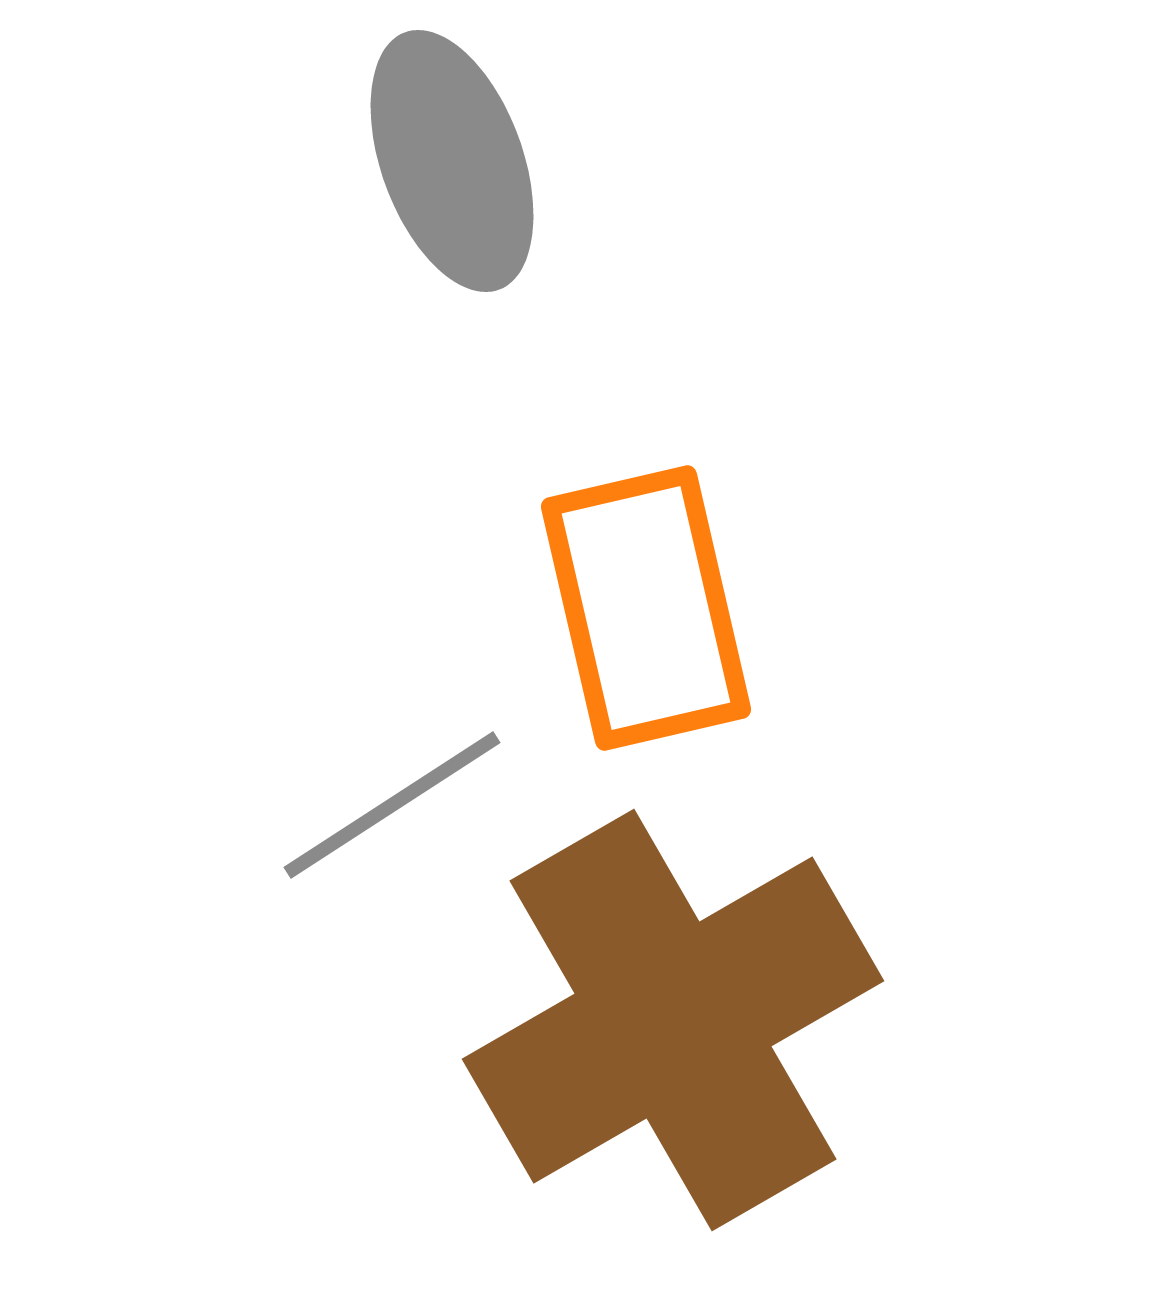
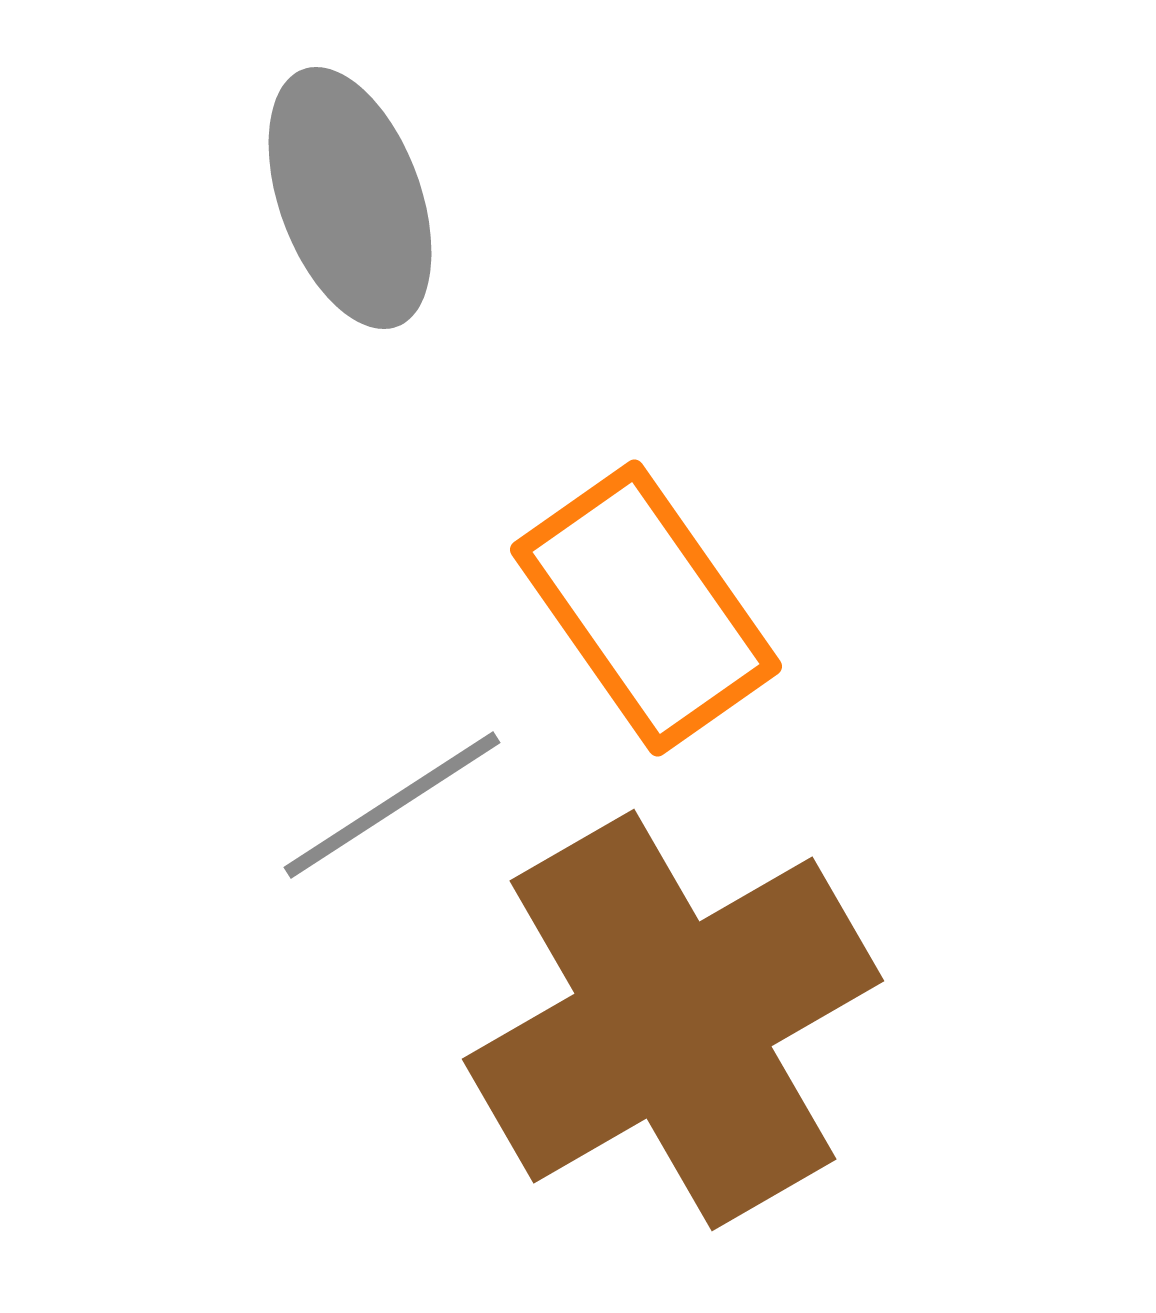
gray ellipse: moved 102 px left, 37 px down
orange rectangle: rotated 22 degrees counterclockwise
